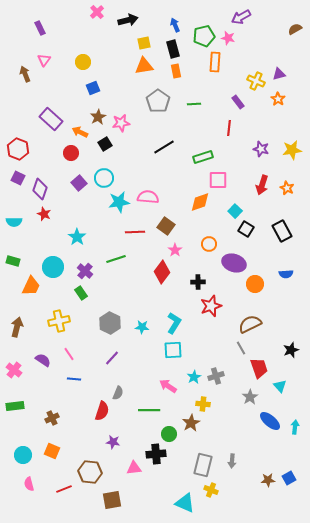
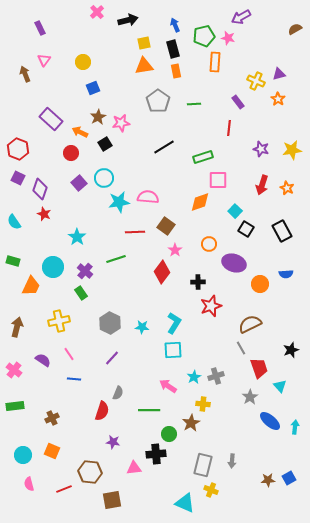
cyan semicircle at (14, 222): rotated 56 degrees clockwise
orange circle at (255, 284): moved 5 px right
